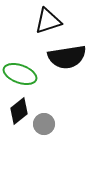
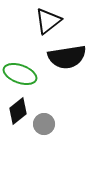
black triangle: rotated 20 degrees counterclockwise
black diamond: moved 1 px left
